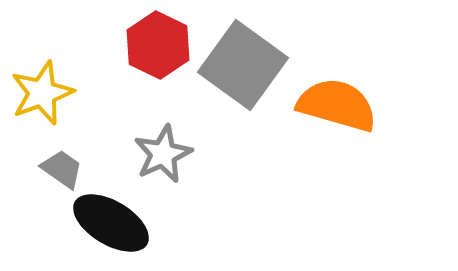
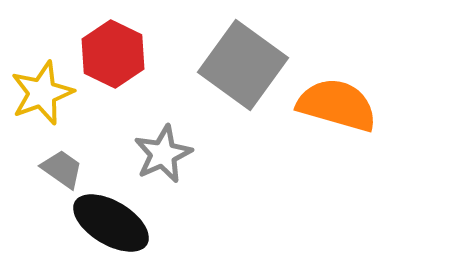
red hexagon: moved 45 px left, 9 px down
